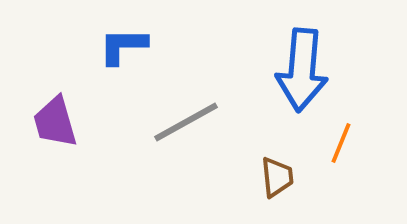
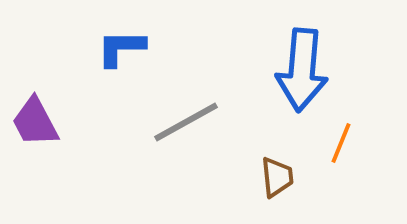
blue L-shape: moved 2 px left, 2 px down
purple trapezoid: moved 20 px left; rotated 12 degrees counterclockwise
